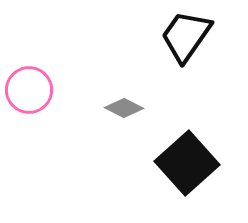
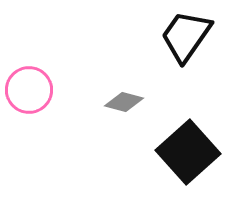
gray diamond: moved 6 px up; rotated 12 degrees counterclockwise
black square: moved 1 px right, 11 px up
